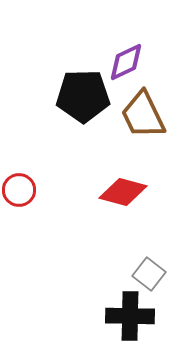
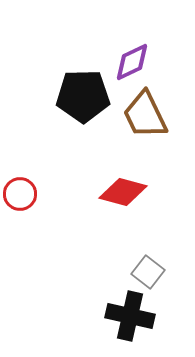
purple diamond: moved 6 px right
brown trapezoid: moved 2 px right
red circle: moved 1 px right, 4 px down
gray square: moved 1 px left, 2 px up
black cross: rotated 12 degrees clockwise
